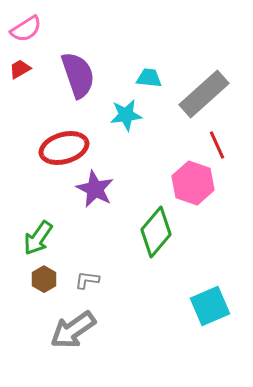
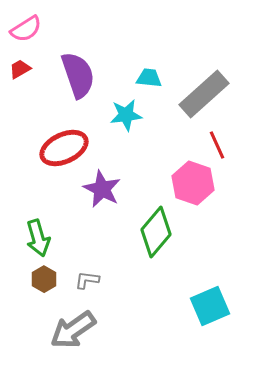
red ellipse: rotated 9 degrees counterclockwise
purple star: moved 7 px right
green arrow: rotated 51 degrees counterclockwise
